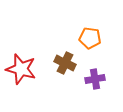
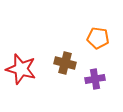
orange pentagon: moved 8 px right
brown cross: rotated 10 degrees counterclockwise
